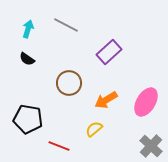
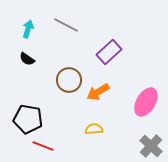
brown circle: moved 3 px up
orange arrow: moved 8 px left, 8 px up
yellow semicircle: rotated 36 degrees clockwise
red line: moved 16 px left
